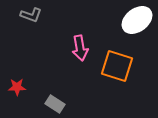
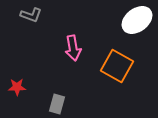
pink arrow: moved 7 px left
orange square: rotated 12 degrees clockwise
gray rectangle: moved 2 px right; rotated 72 degrees clockwise
